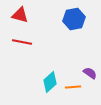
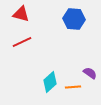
red triangle: moved 1 px right, 1 px up
blue hexagon: rotated 15 degrees clockwise
red line: rotated 36 degrees counterclockwise
